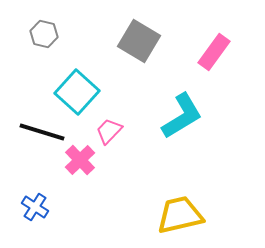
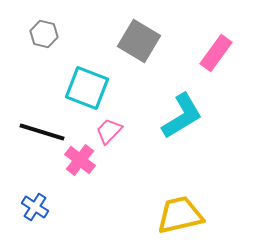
pink rectangle: moved 2 px right, 1 px down
cyan square: moved 10 px right, 4 px up; rotated 21 degrees counterclockwise
pink cross: rotated 8 degrees counterclockwise
